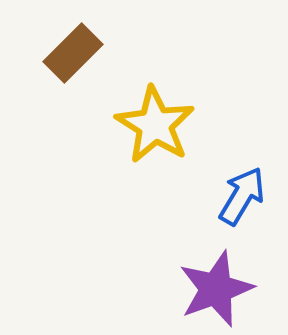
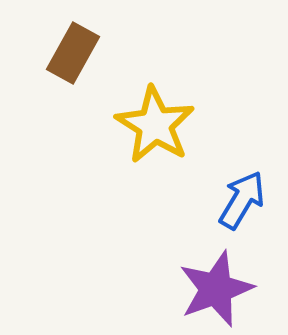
brown rectangle: rotated 16 degrees counterclockwise
blue arrow: moved 4 px down
